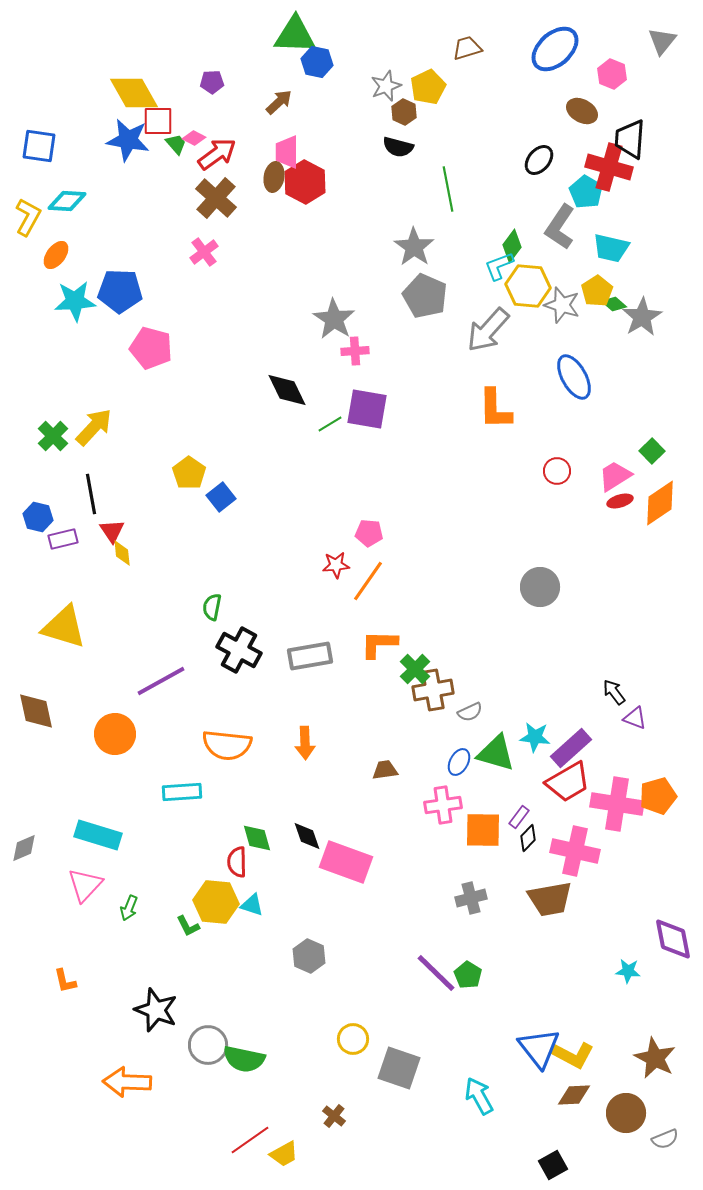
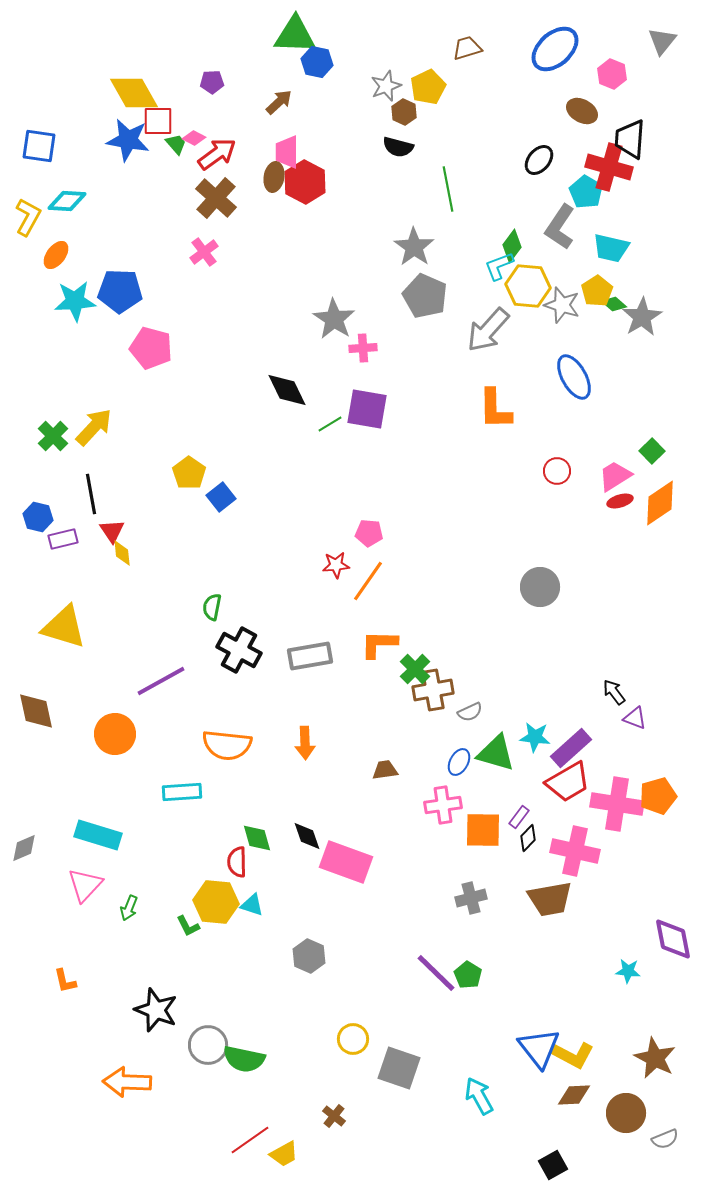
pink cross at (355, 351): moved 8 px right, 3 px up
